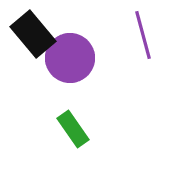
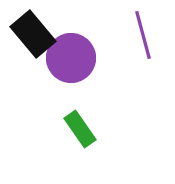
purple circle: moved 1 px right
green rectangle: moved 7 px right
